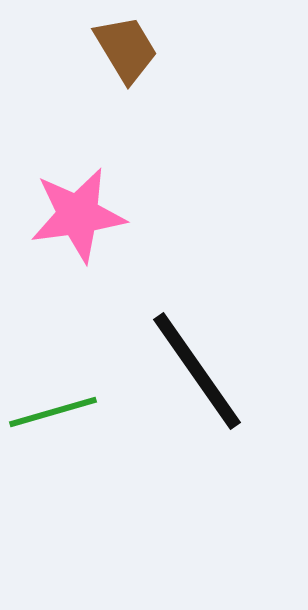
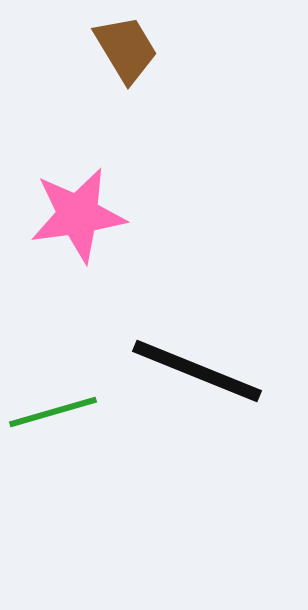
black line: rotated 33 degrees counterclockwise
